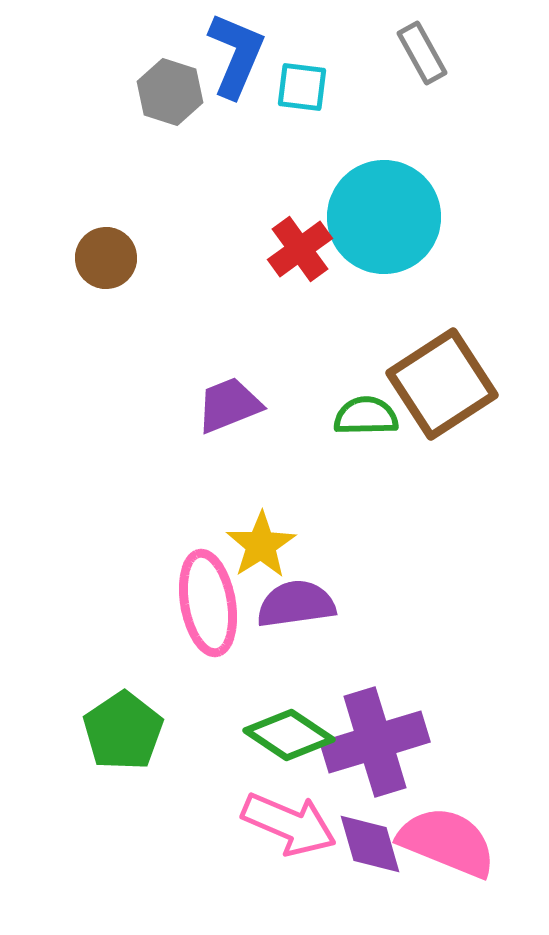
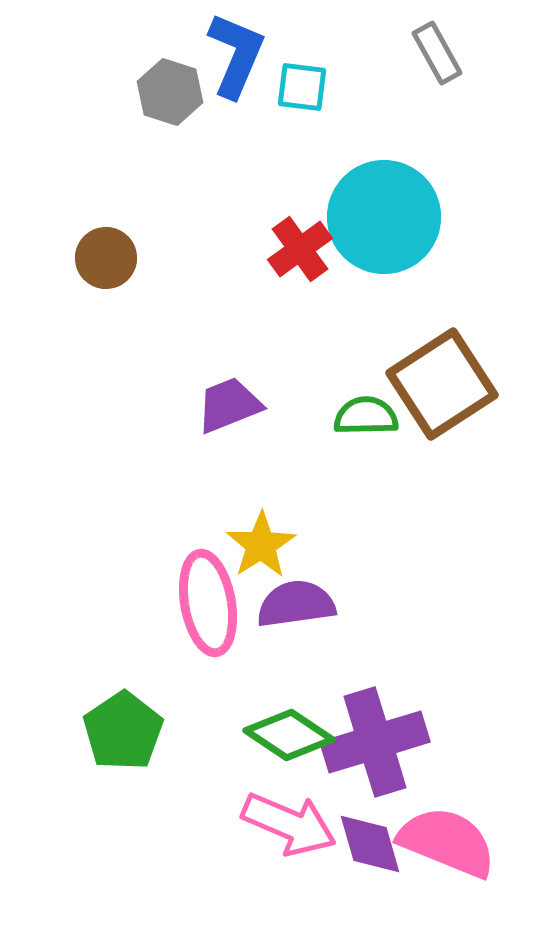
gray rectangle: moved 15 px right
